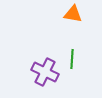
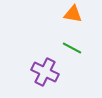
green line: moved 11 px up; rotated 66 degrees counterclockwise
